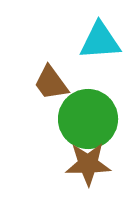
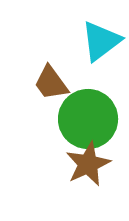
cyan triangle: moved 1 px right; rotated 33 degrees counterclockwise
brown star: rotated 24 degrees counterclockwise
